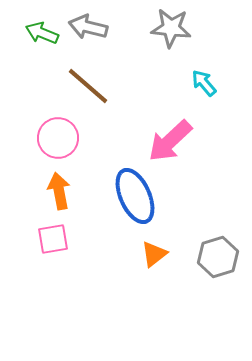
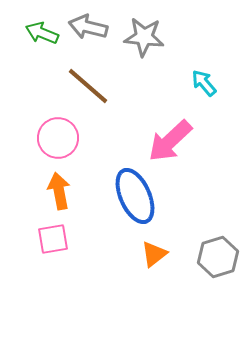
gray star: moved 27 px left, 9 px down
